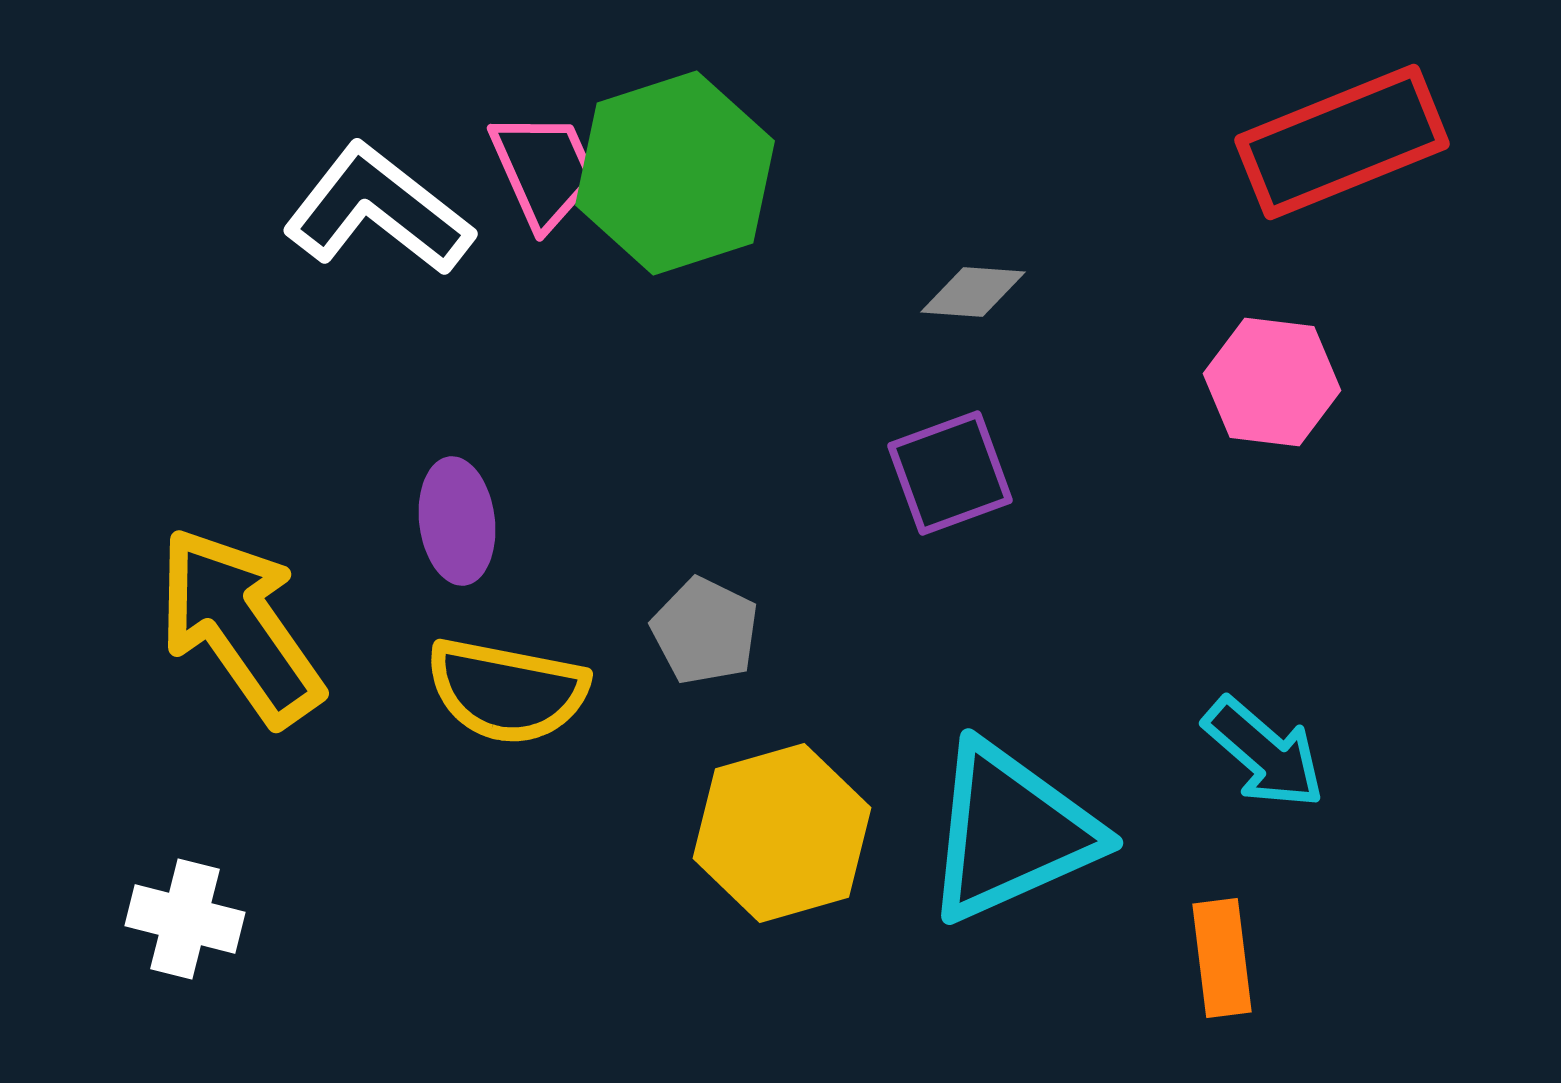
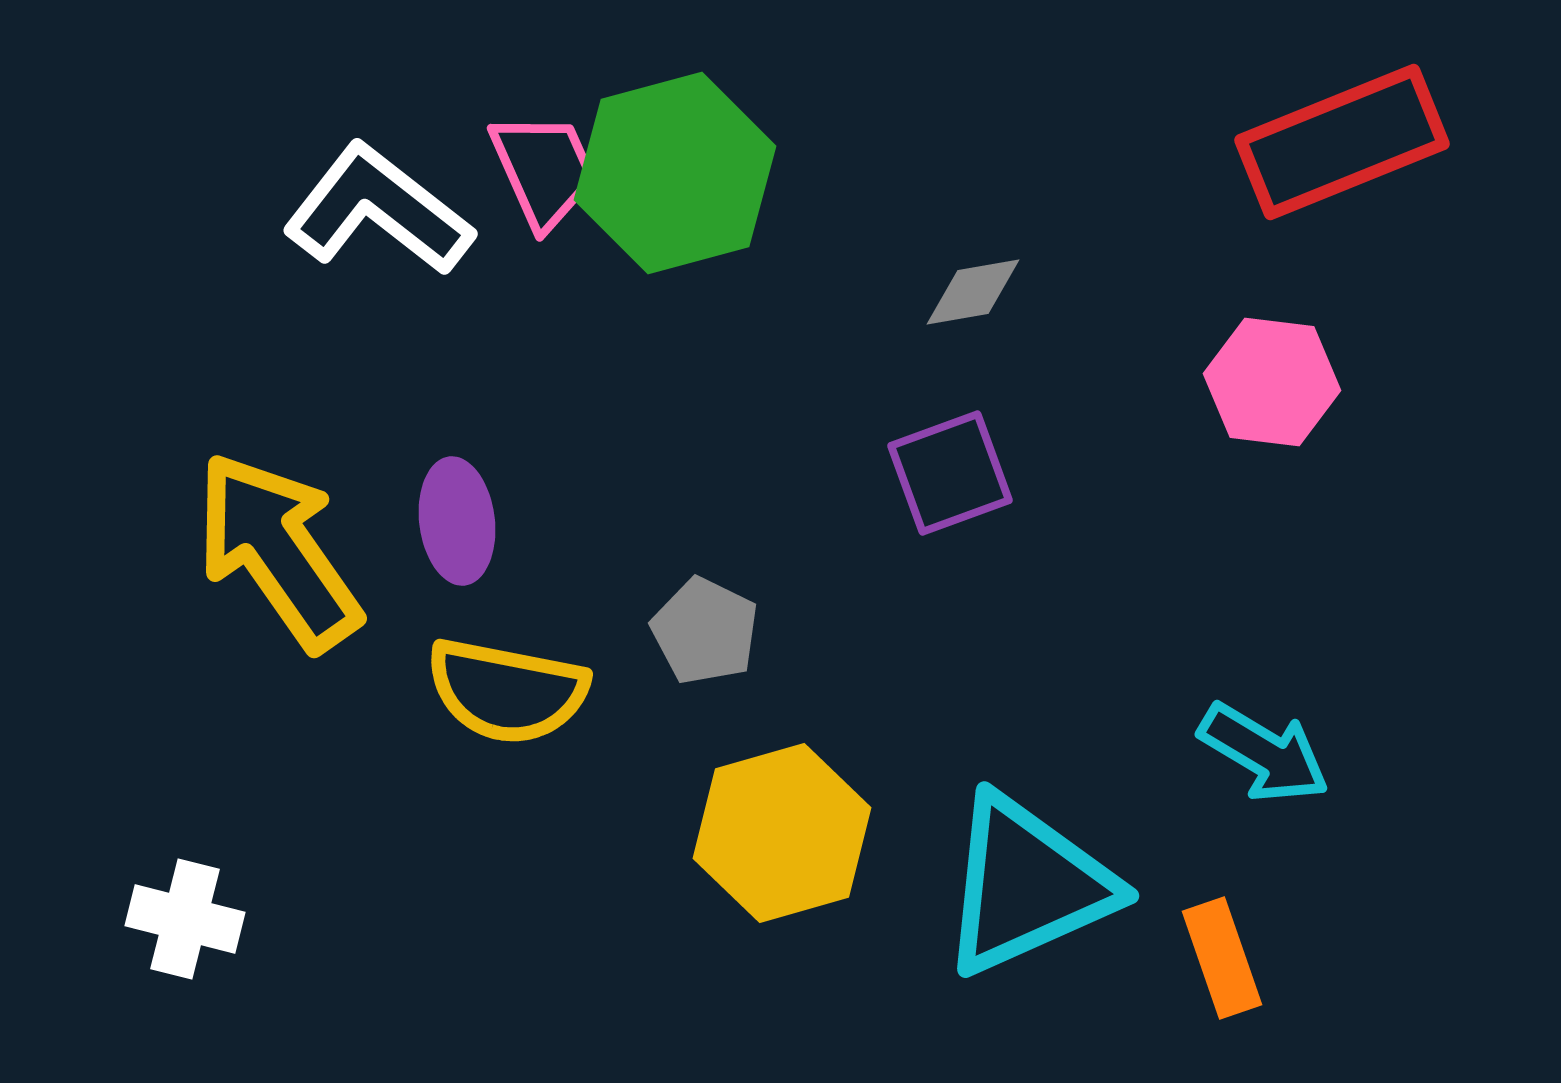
green hexagon: rotated 3 degrees clockwise
gray diamond: rotated 14 degrees counterclockwise
yellow arrow: moved 38 px right, 75 px up
cyan arrow: rotated 10 degrees counterclockwise
cyan triangle: moved 16 px right, 53 px down
orange rectangle: rotated 12 degrees counterclockwise
